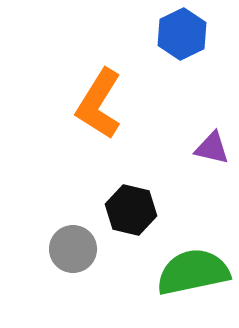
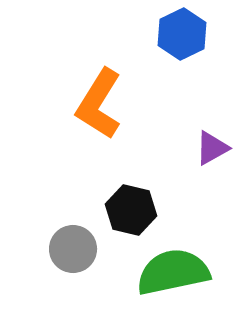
purple triangle: rotated 42 degrees counterclockwise
green semicircle: moved 20 px left
